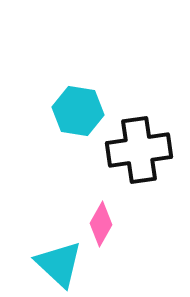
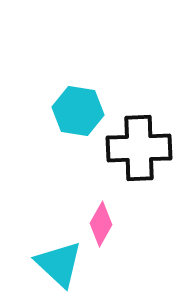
black cross: moved 2 px up; rotated 6 degrees clockwise
